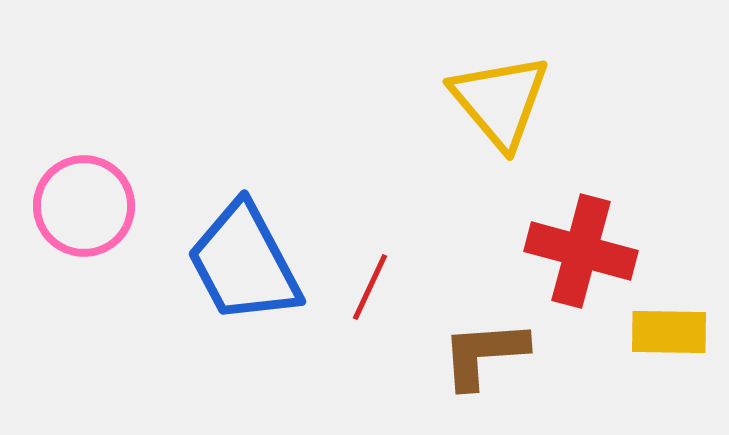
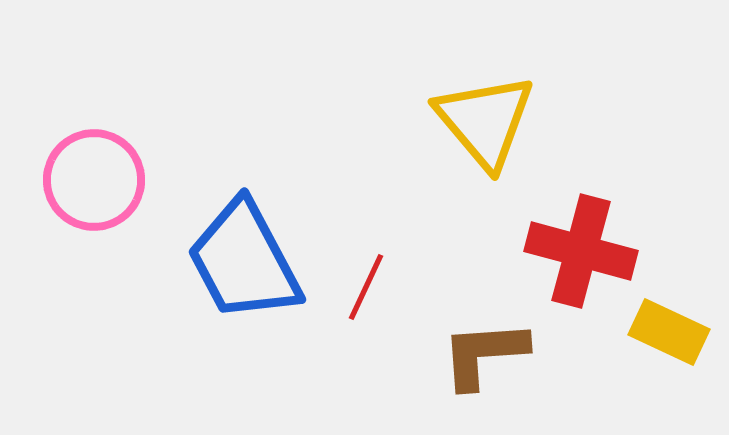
yellow triangle: moved 15 px left, 20 px down
pink circle: moved 10 px right, 26 px up
blue trapezoid: moved 2 px up
red line: moved 4 px left
yellow rectangle: rotated 24 degrees clockwise
